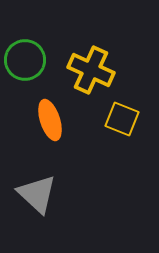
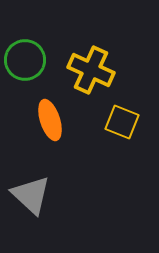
yellow square: moved 3 px down
gray triangle: moved 6 px left, 1 px down
